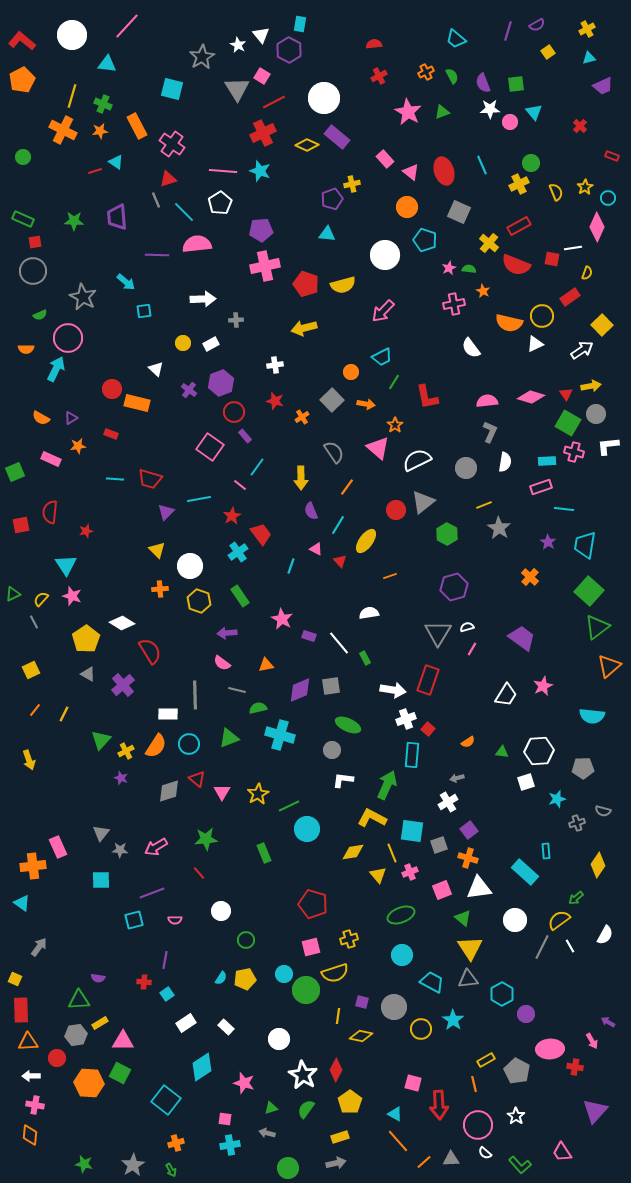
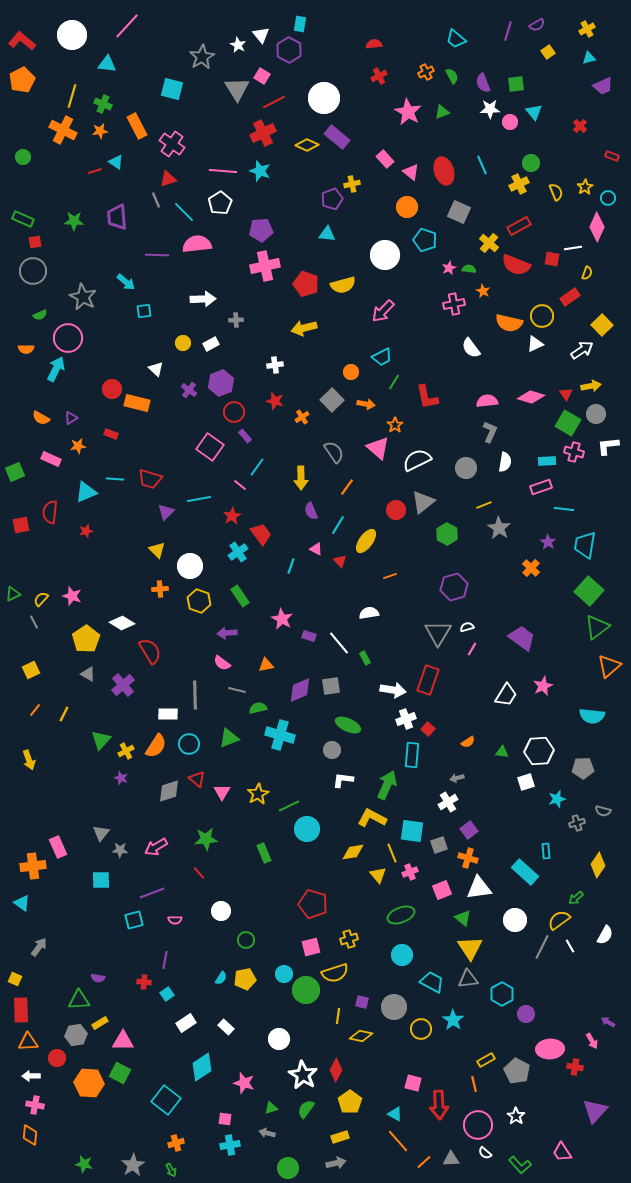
cyan triangle at (66, 565): moved 20 px right, 73 px up; rotated 40 degrees clockwise
orange cross at (530, 577): moved 1 px right, 9 px up
